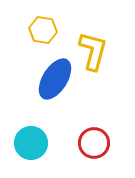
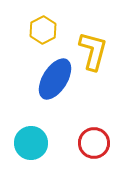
yellow hexagon: rotated 24 degrees clockwise
